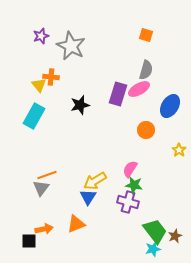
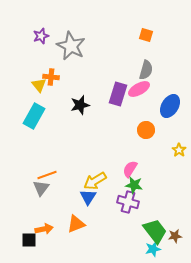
brown star: rotated 16 degrees clockwise
black square: moved 1 px up
